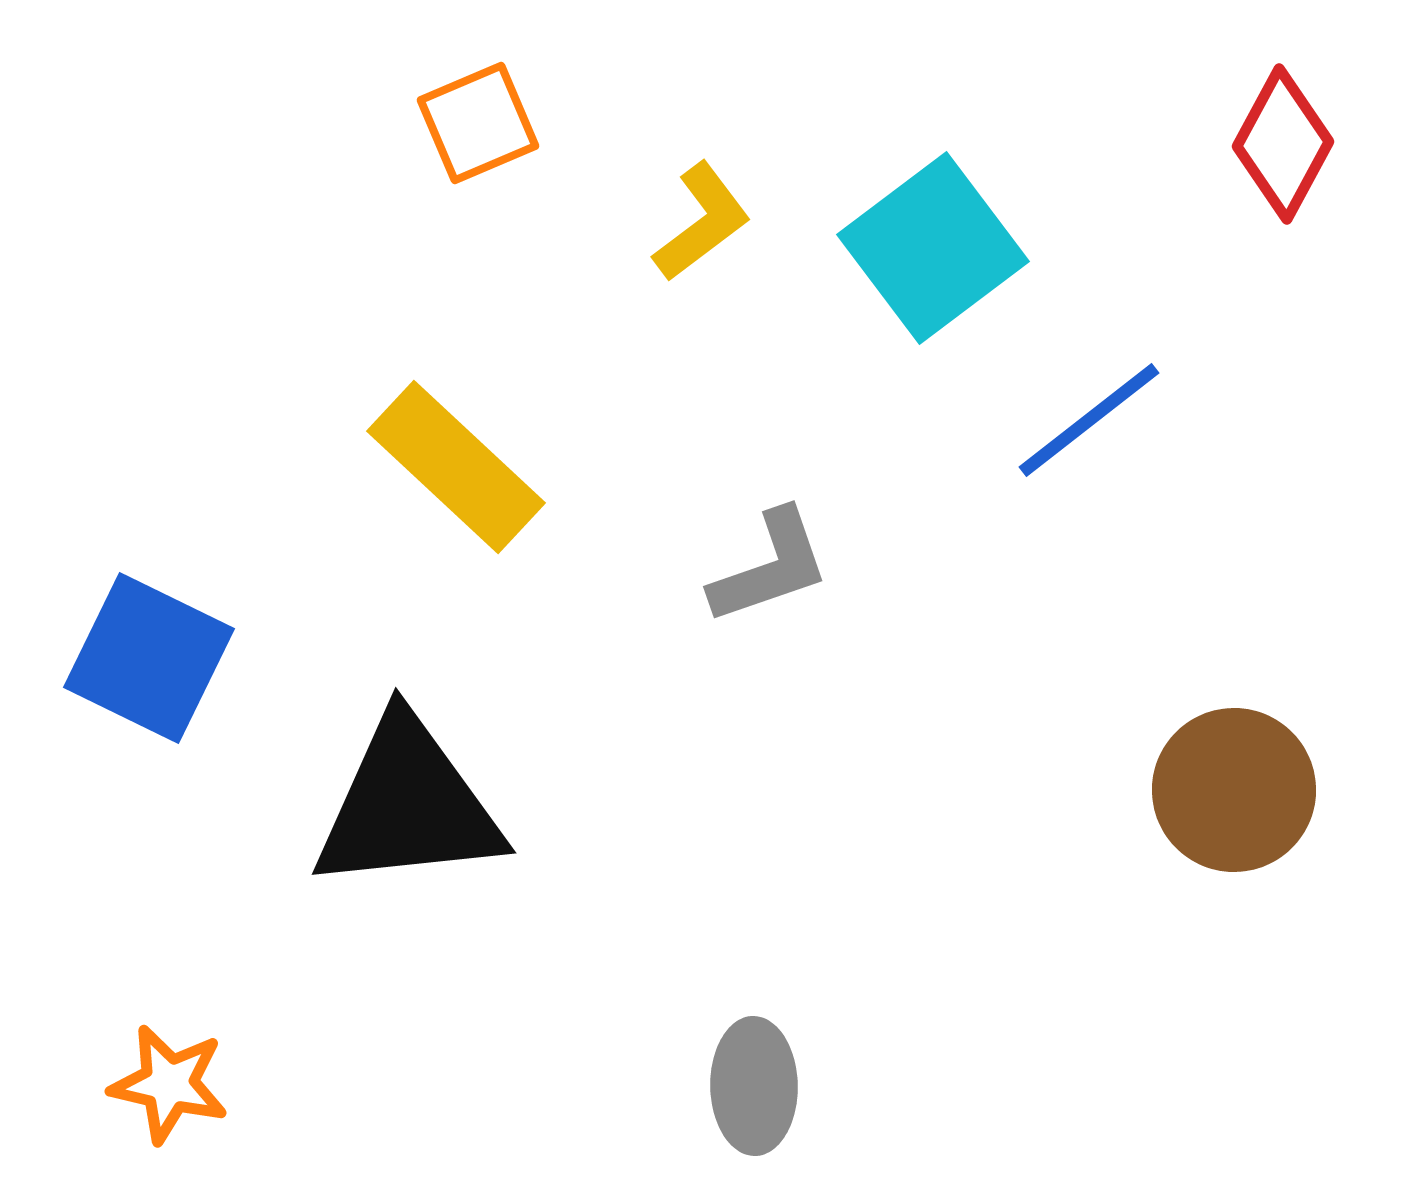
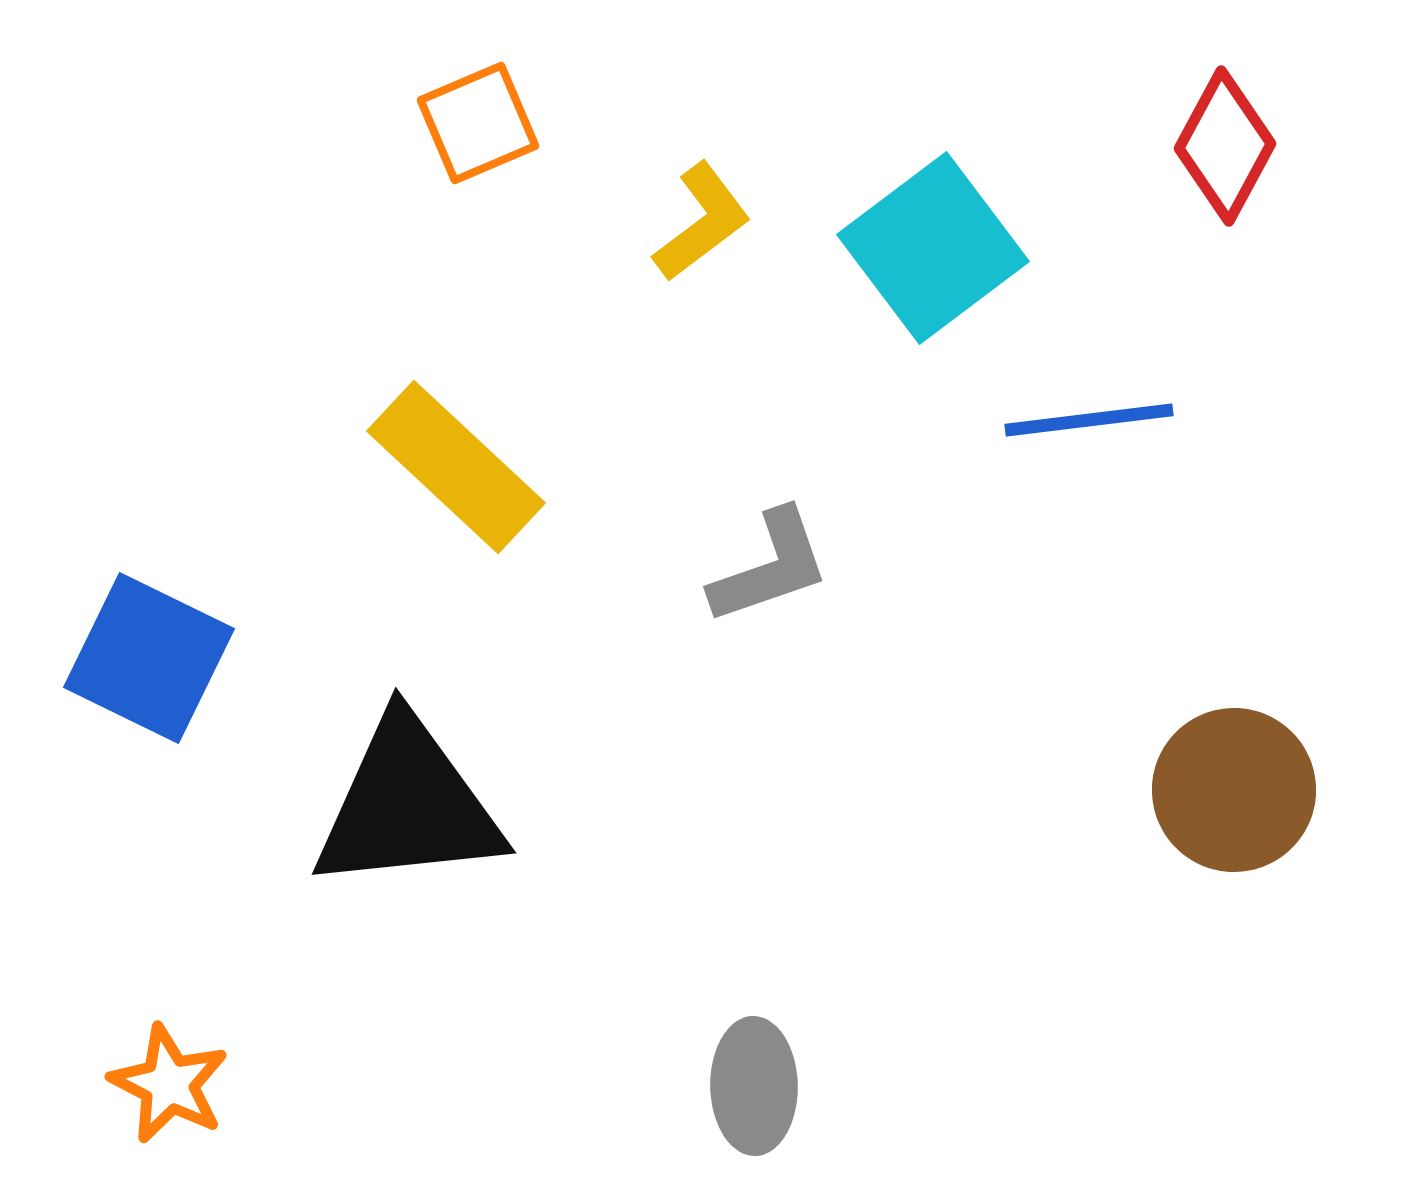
red diamond: moved 58 px left, 2 px down
blue line: rotated 31 degrees clockwise
orange star: rotated 14 degrees clockwise
